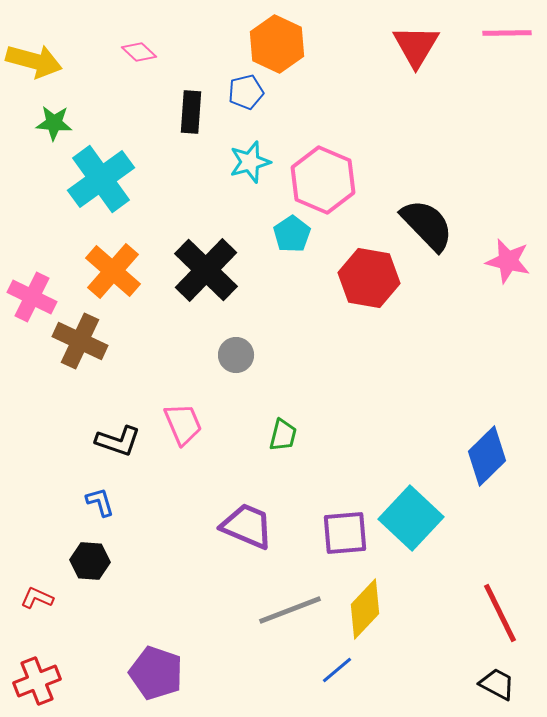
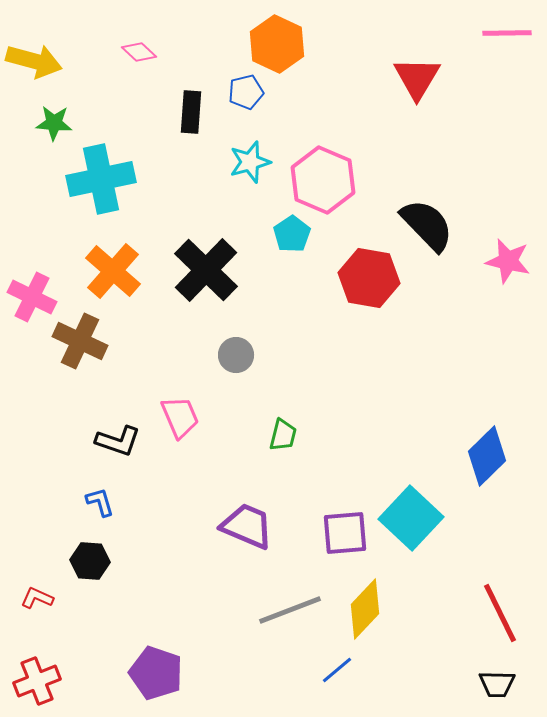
red triangle: moved 1 px right, 32 px down
cyan cross: rotated 24 degrees clockwise
pink trapezoid: moved 3 px left, 7 px up
black trapezoid: rotated 153 degrees clockwise
